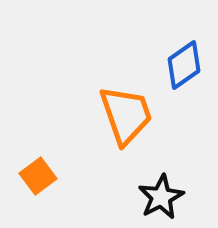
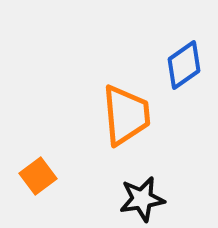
orange trapezoid: rotated 14 degrees clockwise
black star: moved 19 px left, 2 px down; rotated 18 degrees clockwise
